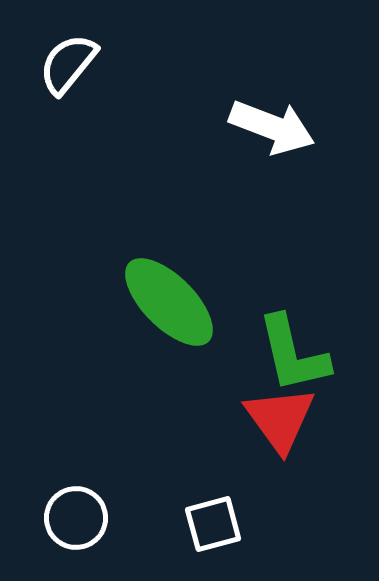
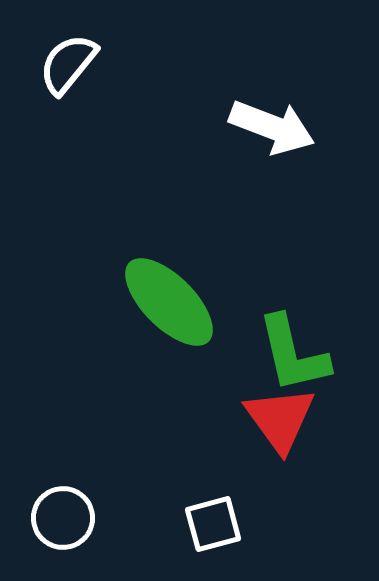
white circle: moved 13 px left
